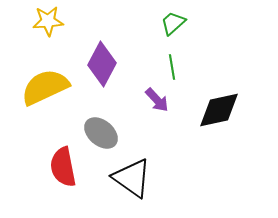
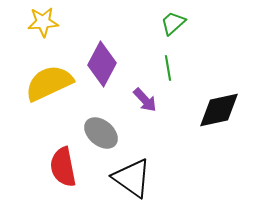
yellow star: moved 5 px left, 1 px down
green line: moved 4 px left, 1 px down
yellow semicircle: moved 4 px right, 4 px up
purple arrow: moved 12 px left
